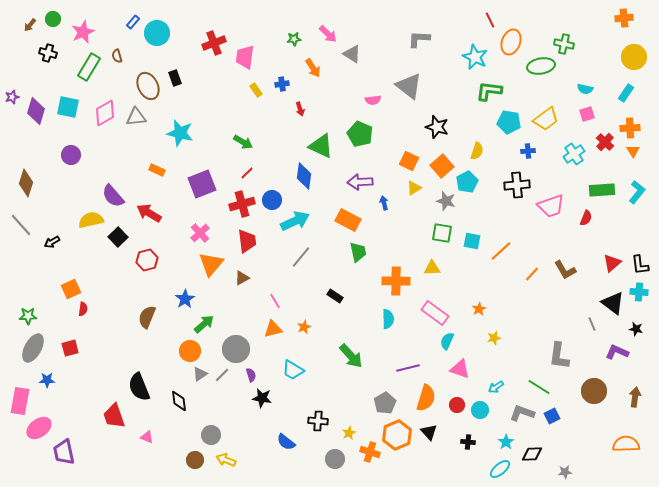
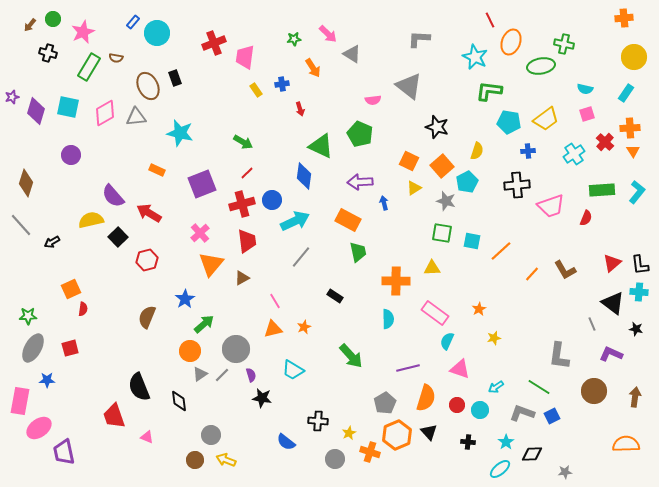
brown semicircle at (117, 56): moved 1 px left, 2 px down; rotated 64 degrees counterclockwise
purple L-shape at (617, 352): moved 6 px left, 2 px down
